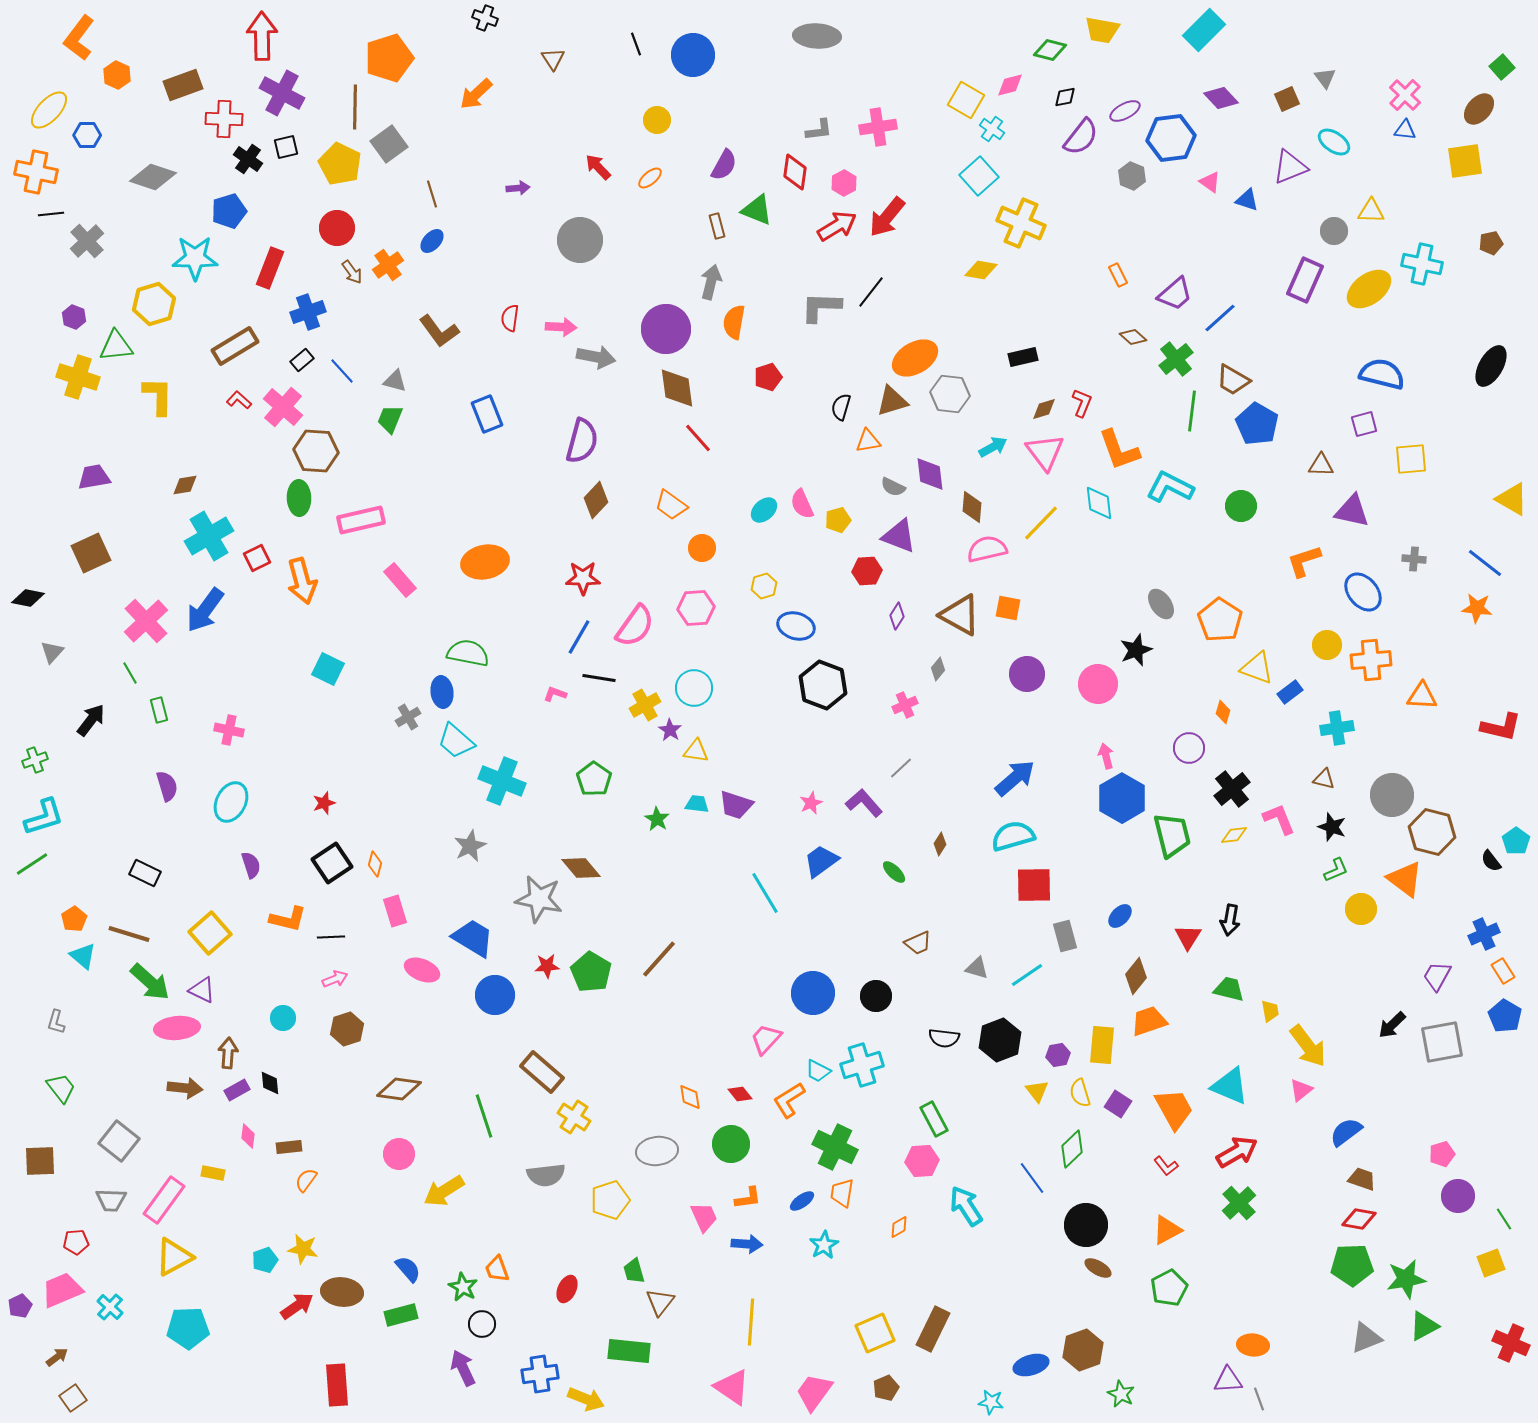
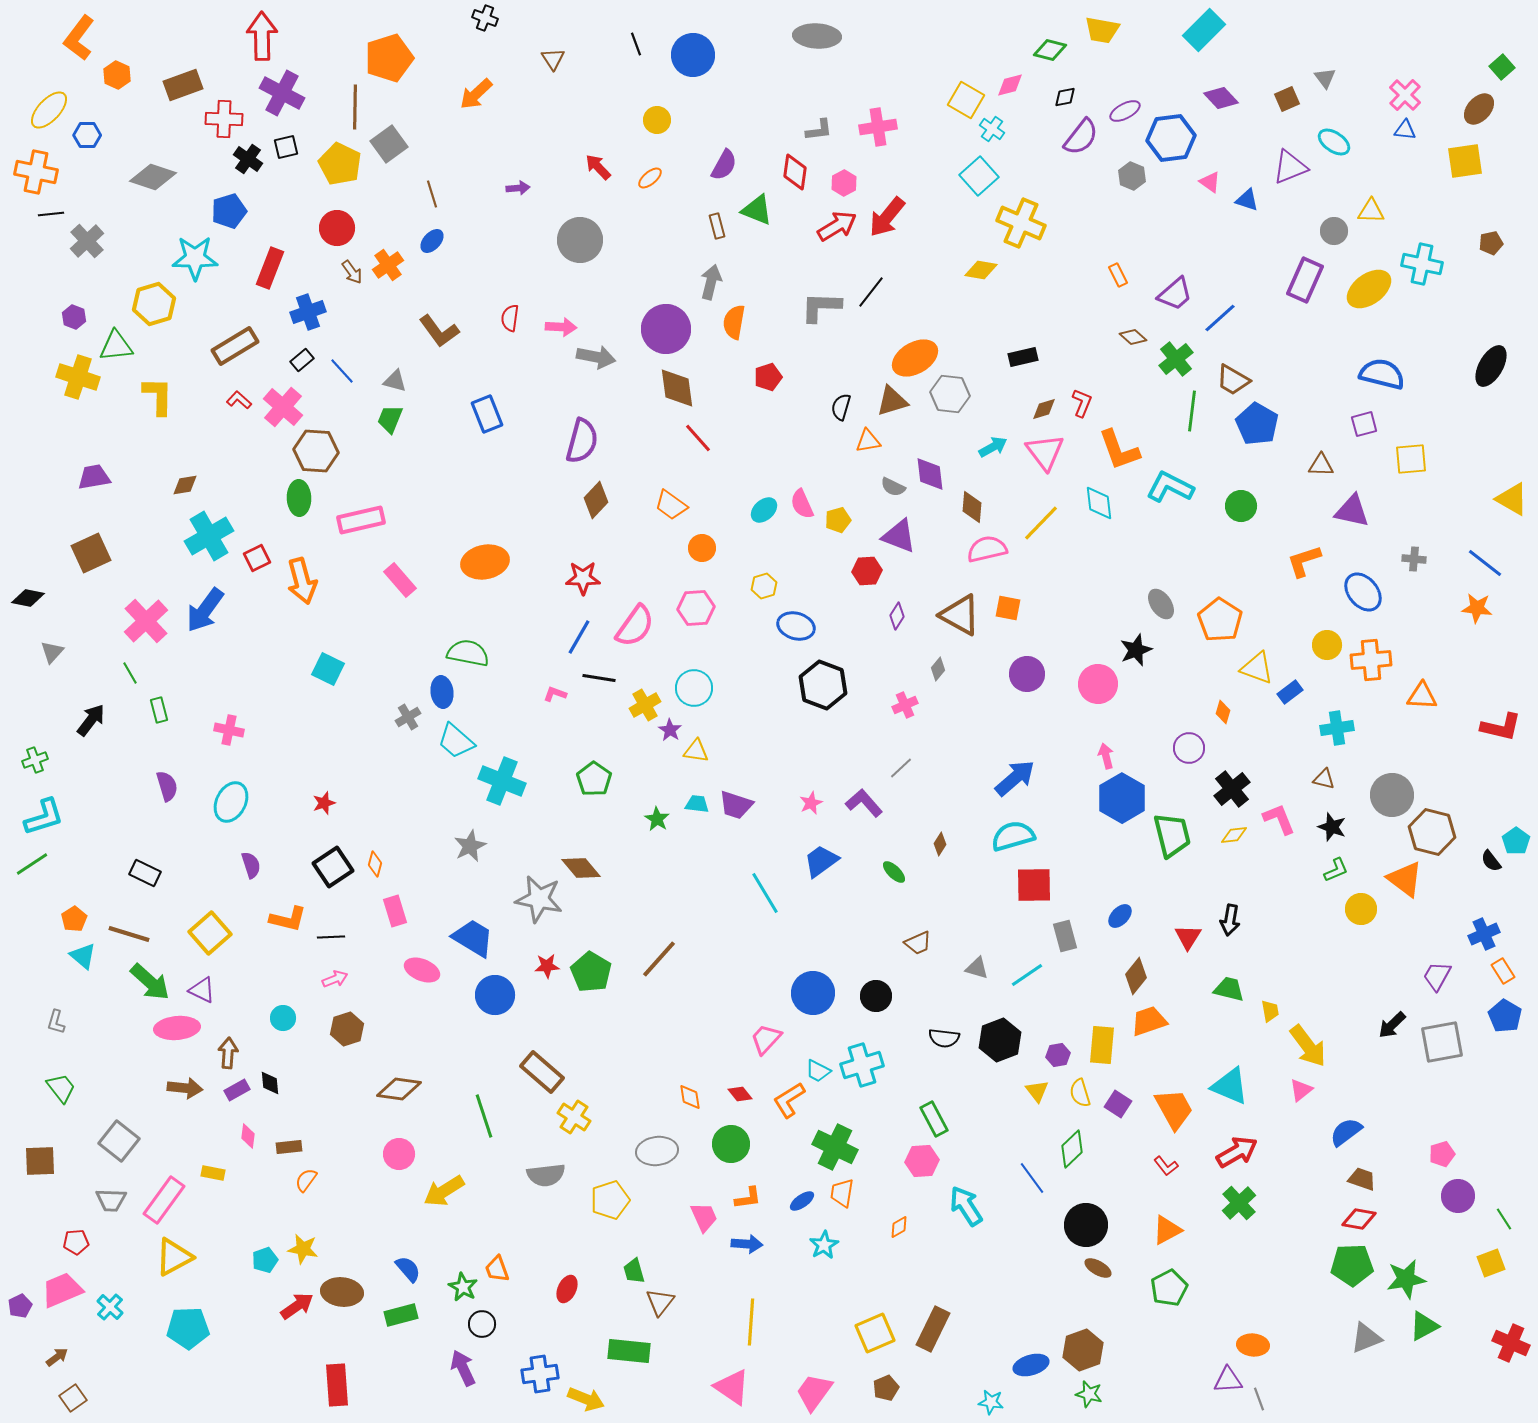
black square at (332, 863): moved 1 px right, 4 px down
green star at (1121, 1394): moved 32 px left; rotated 12 degrees counterclockwise
